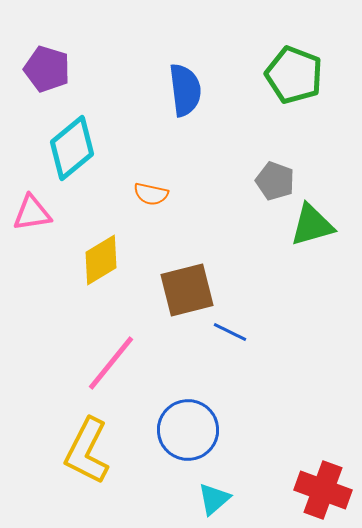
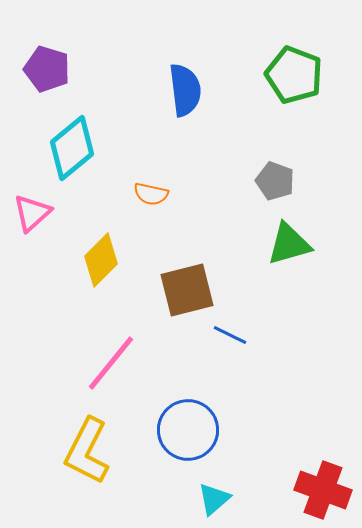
pink triangle: rotated 33 degrees counterclockwise
green triangle: moved 23 px left, 19 px down
yellow diamond: rotated 14 degrees counterclockwise
blue line: moved 3 px down
